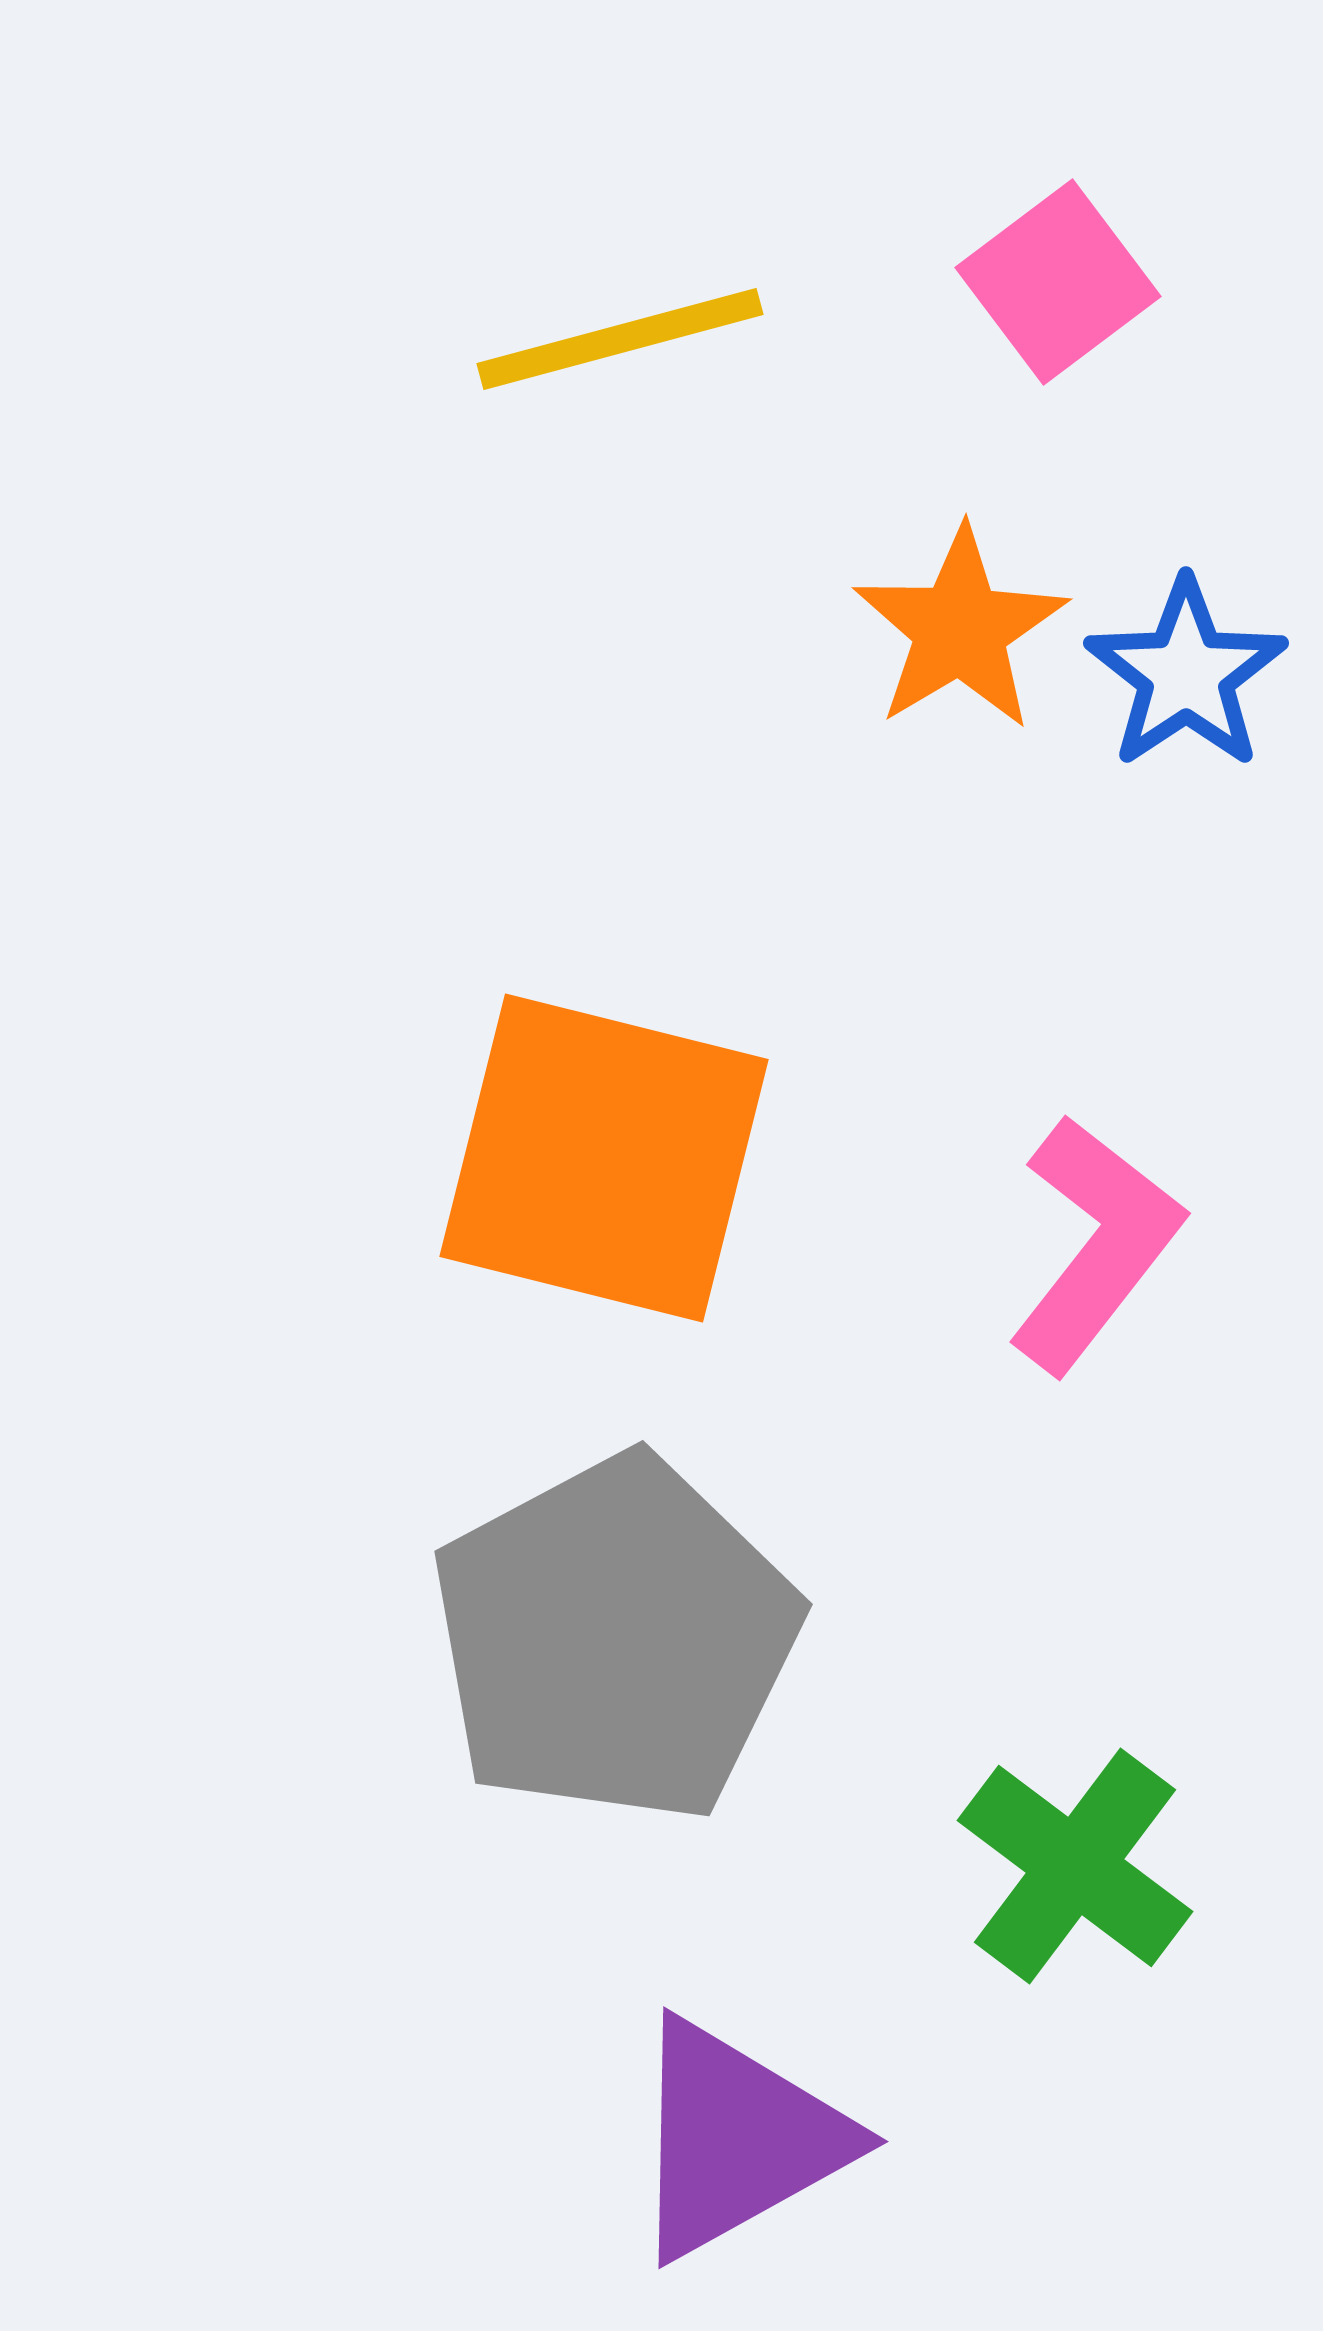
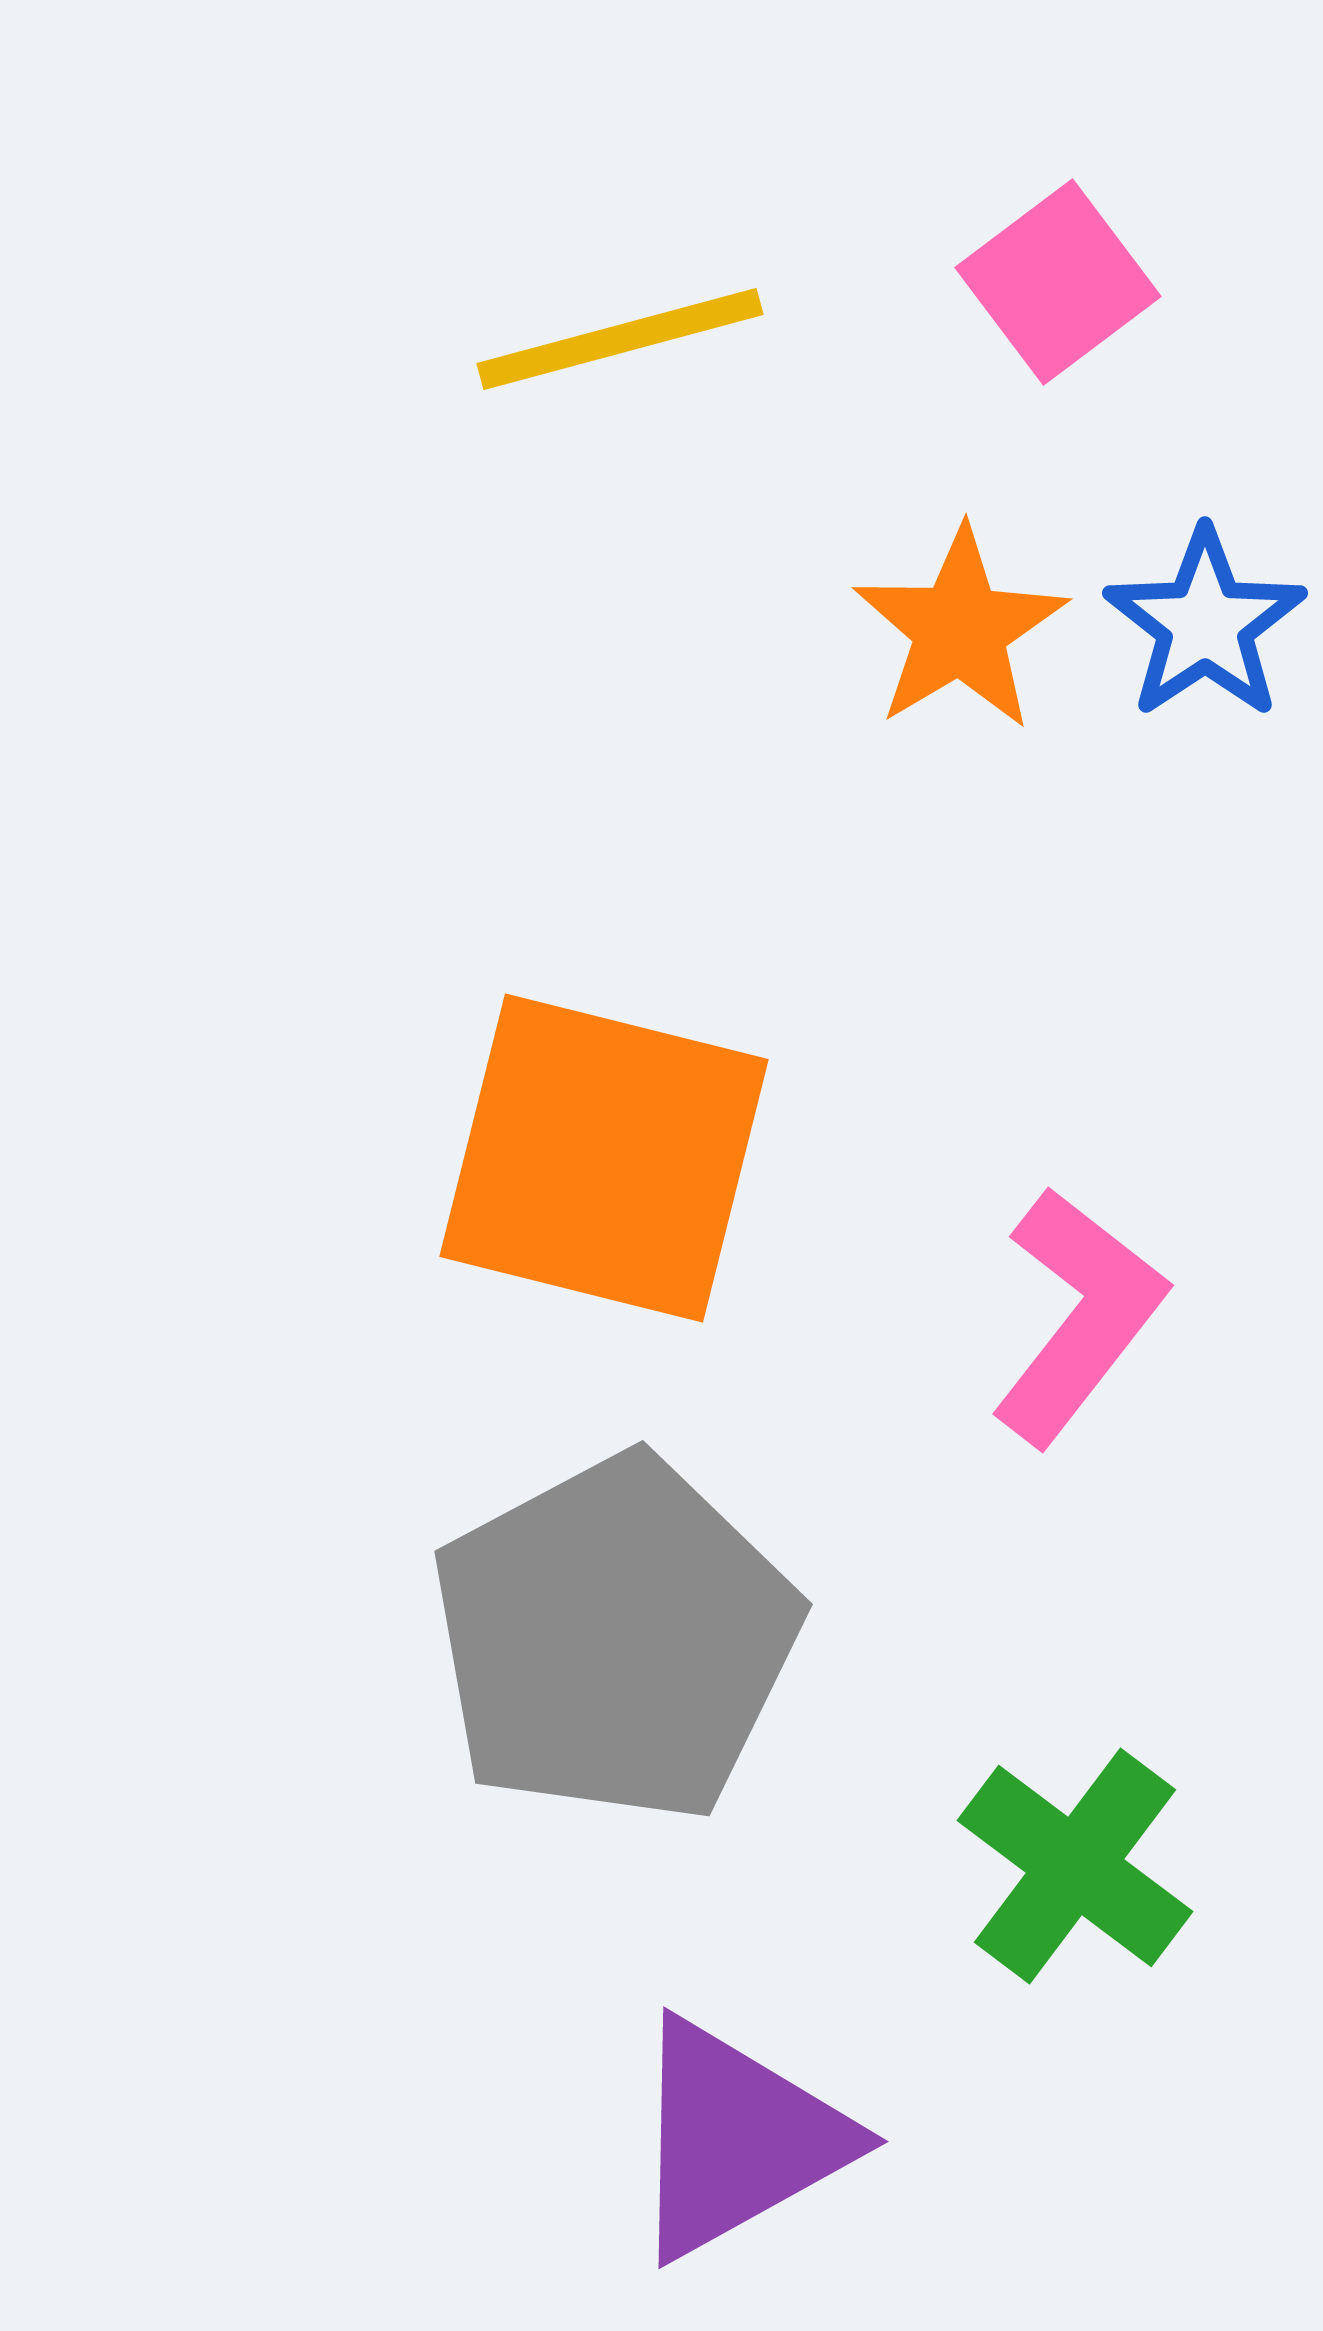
blue star: moved 19 px right, 50 px up
pink L-shape: moved 17 px left, 72 px down
